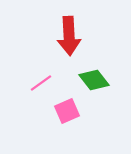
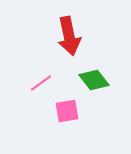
red arrow: rotated 9 degrees counterclockwise
pink square: rotated 15 degrees clockwise
